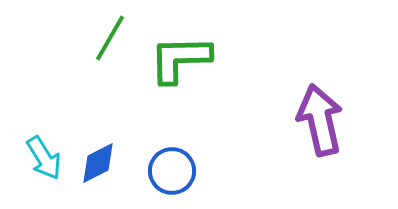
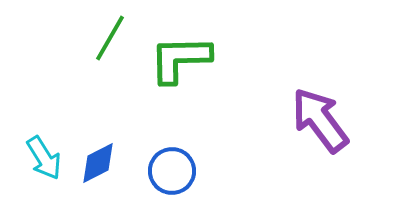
purple arrow: rotated 24 degrees counterclockwise
